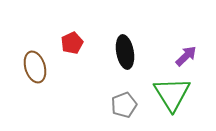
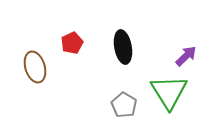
black ellipse: moved 2 px left, 5 px up
green triangle: moved 3 px left, 2 px up
gray pentagon: rotated 20 degrees counterclockwise
